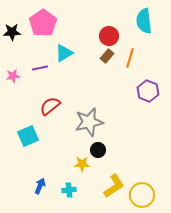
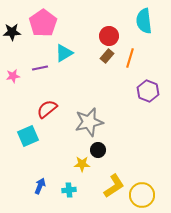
red semicircle: moved 3 px left, 3 px down
